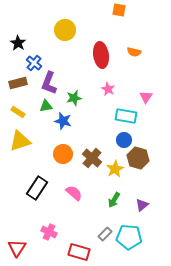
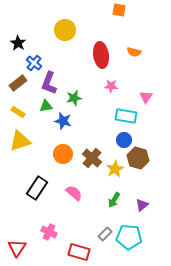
brown rectangle: rotated 24 degrees counterclockwise
pink star: moved 3 px right, 3 px up; rotated 24 degrees counterclockwise
